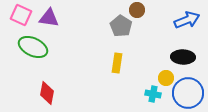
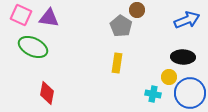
yellow circle: moved 3 px right, 1 px up
blue circle: moved 2 px right
